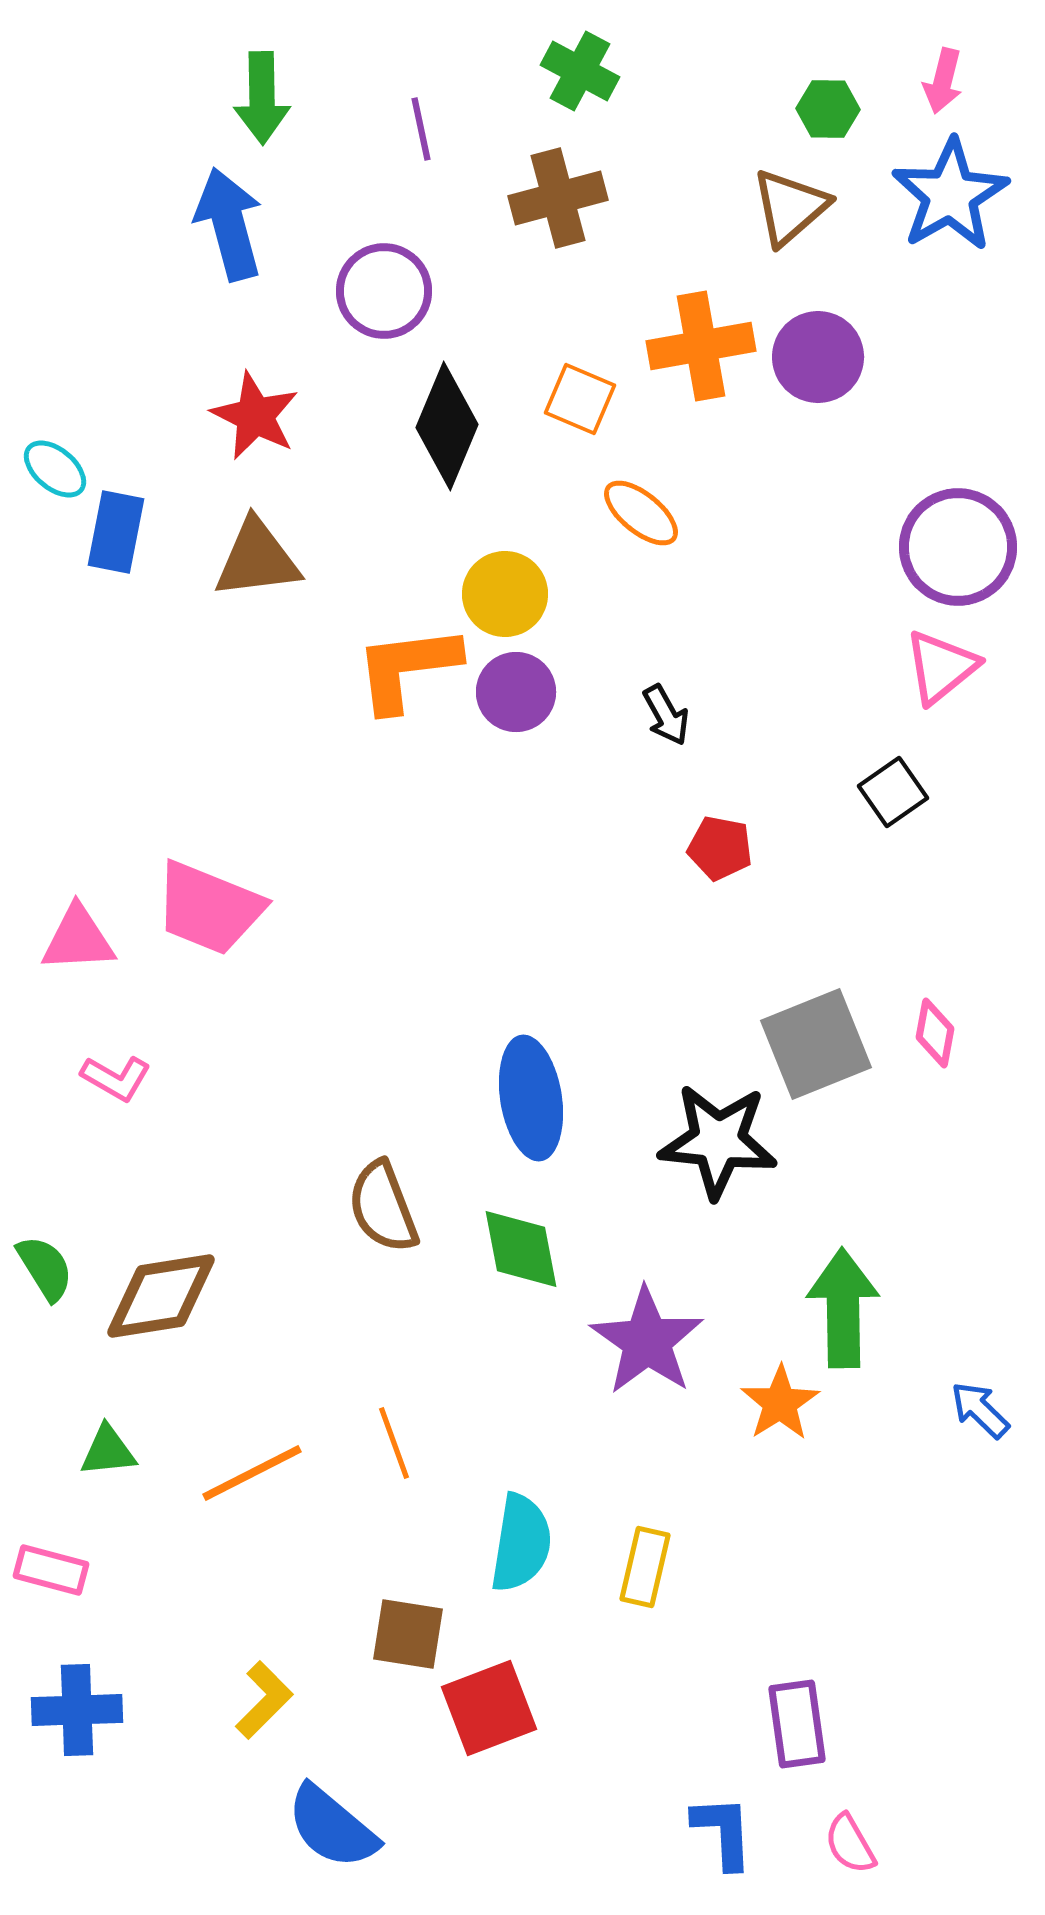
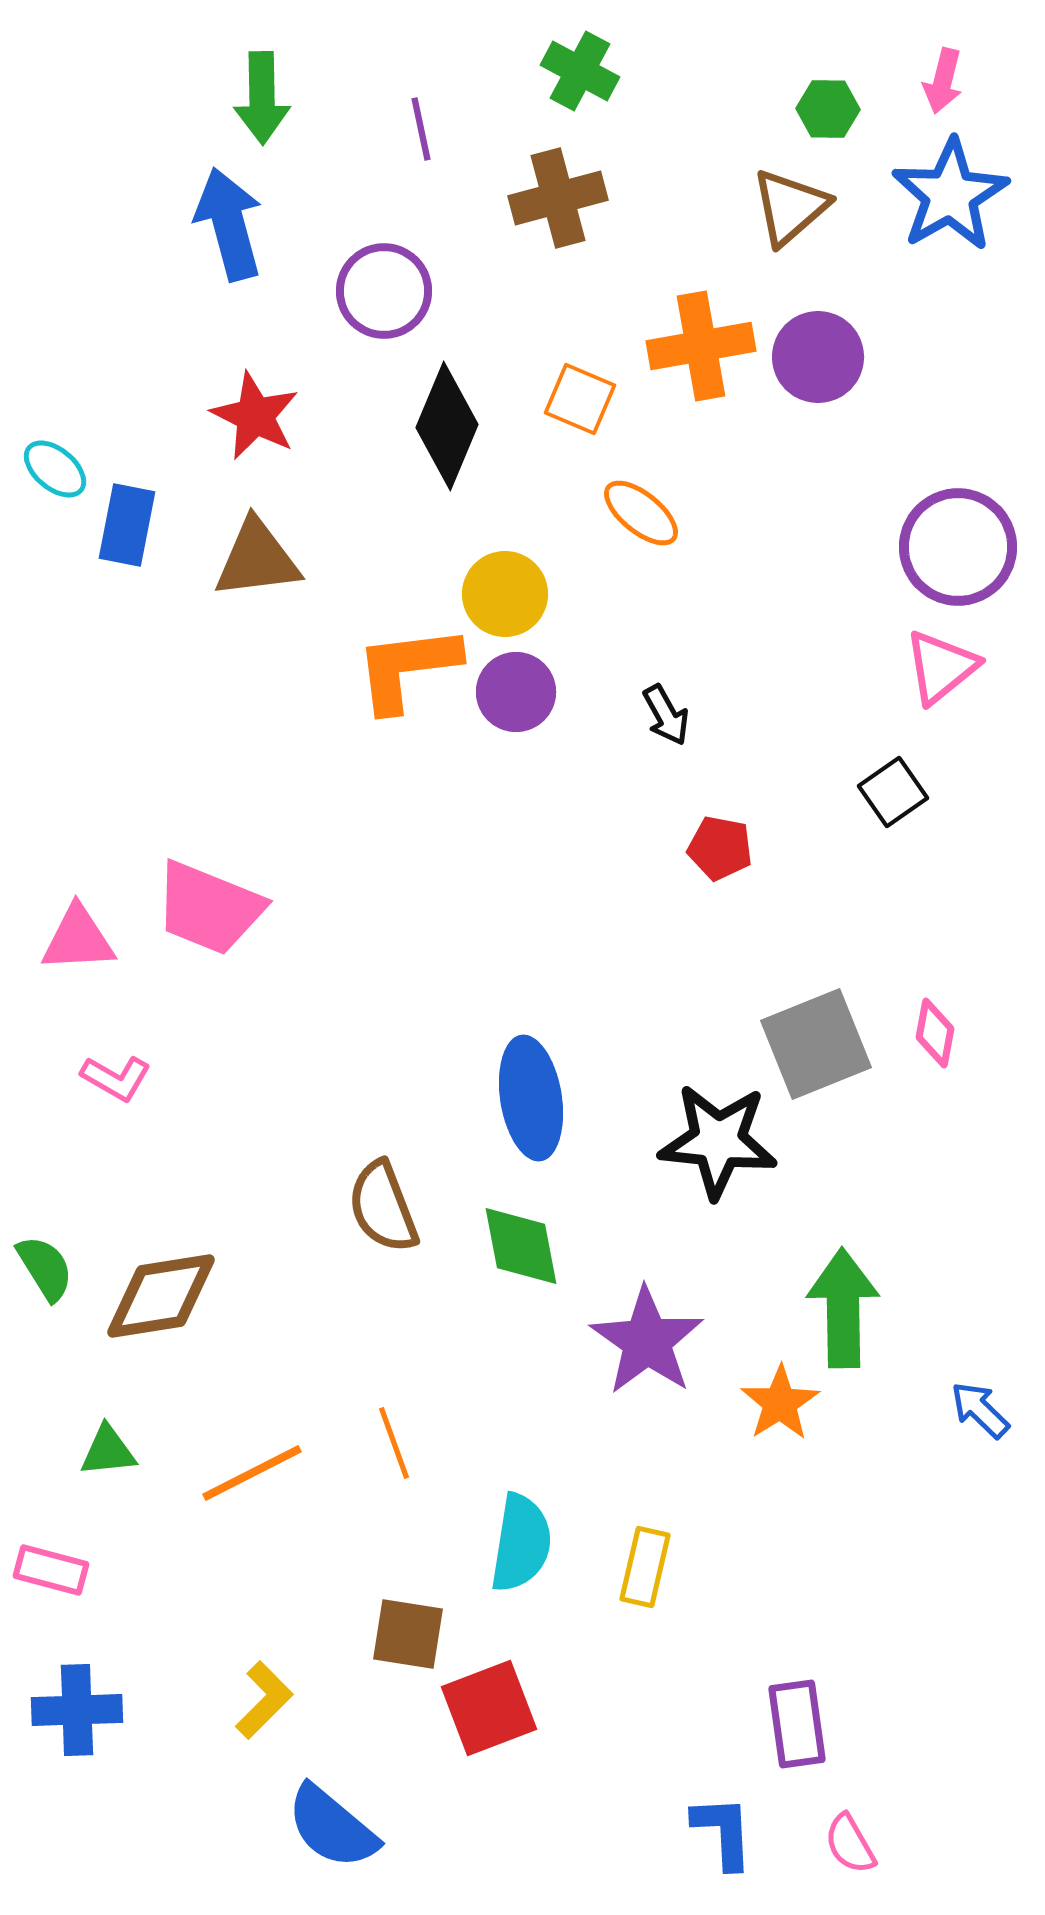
blue rectangle at (116, 532): moved 11 px right, 7 px up
green diamond at (521, 1249): moved 3 px up
